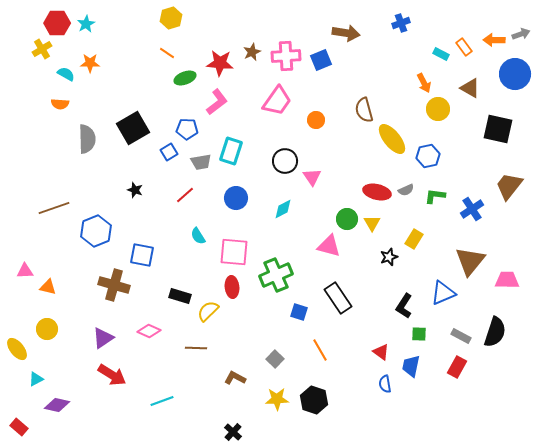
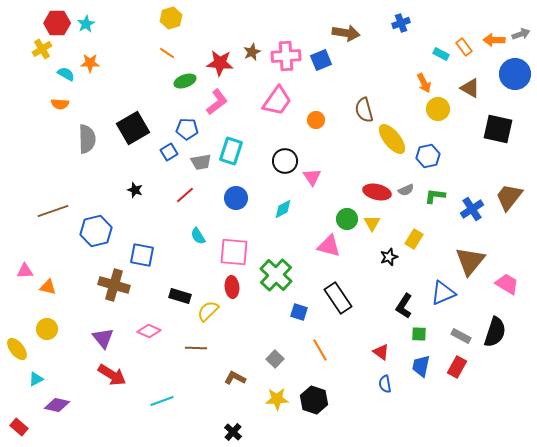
green ellipse at (185, 78): moved 3 px down
brown trapezoid at (509, 186): moved 11 px down
brown line at (54, 208): moved 1 px left, 3 px down
blue hexagon at (96, 231): rotated 8 degrees clockwise
green cross at (276, 275): rotated 24 degrees counterclockwise
pink trapezoid at (507, 280): moved 4 px down; rotated 30 degrees clockwise
purple triangle at (103, 338): rotated 35 degrees counterclockwise
blue trapezoid at (411, 366): moved 10 px right
